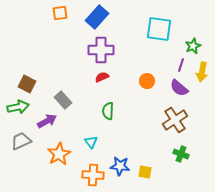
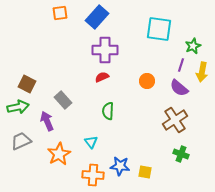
purple cross: moved 4 px right
purple arrow: rotated 84 degrees counterclockwise
